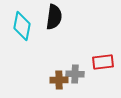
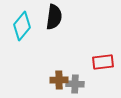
cyan diamond: rotated 28 degrees clockwise
gray cross: moved 10 px down
